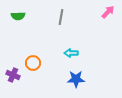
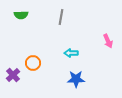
pink arrow: moved 29 px down; rotated 112 degrees clockwise
green semicircle: moved 3 px right, 1 px up
purple cross: rotated 24 degrees clockwise
